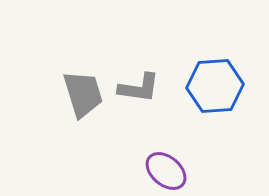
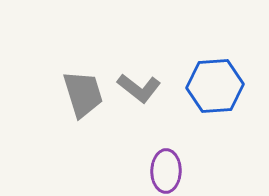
gray L-shape: rotated 30 degrees clockwise
purple ellipse: rotated 51 degrees clockwise
